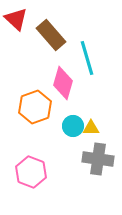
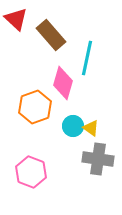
cyan line: rotated 28 degrees clockwise
yellow triangle: rotated 36 degrees clockwise
